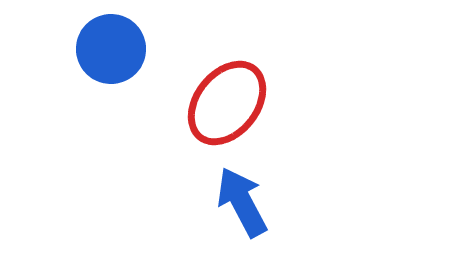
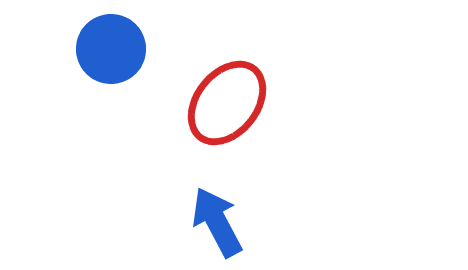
blue arrow: moved 25 px left, 20 px down
